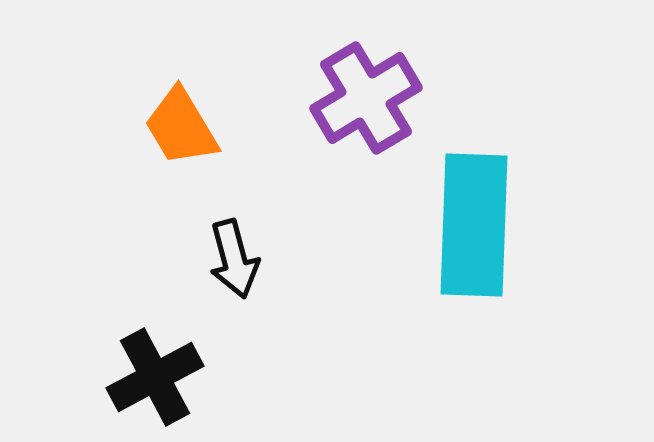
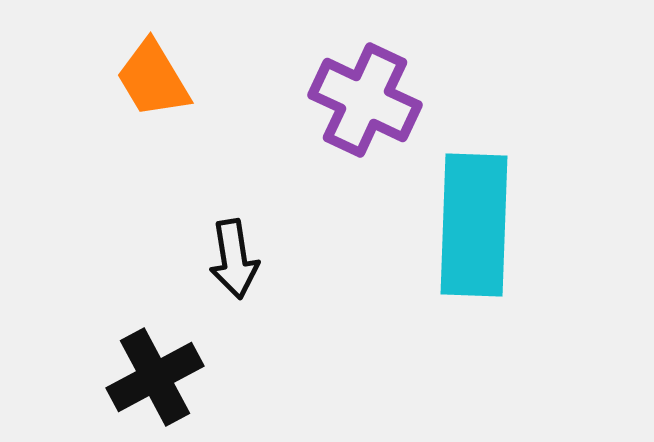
purple cross: moved 1 px left, 2 px down; rotated 34 degrees counterclockwise
orange trapezoid: moved 28 px left, 48 px up
black arrow: rotated 6 degrees clockwise
